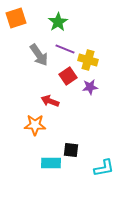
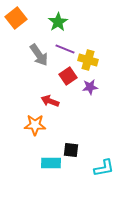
orange square: rotated 20 degrees counterclockwise
